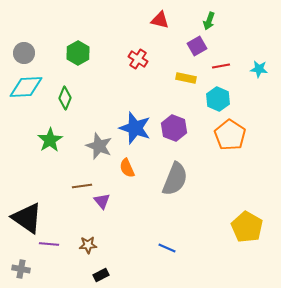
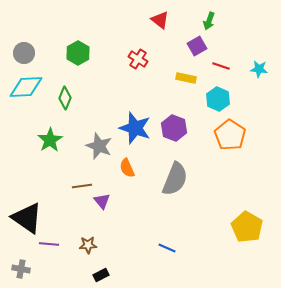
red triangle: rotated 24 degrees clockwise
red line: rotated 30 degrees clockwise
